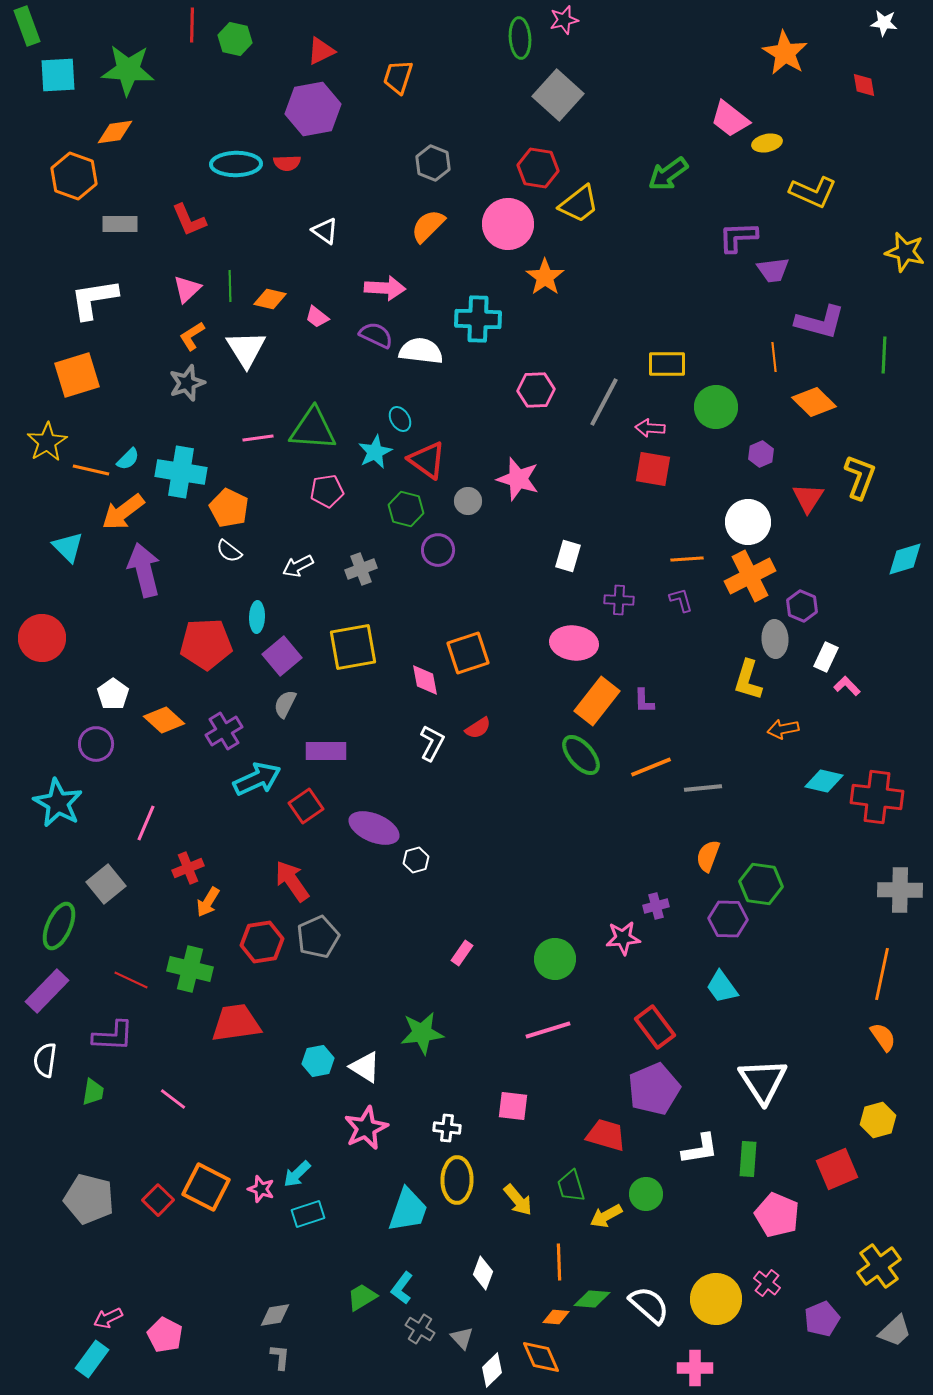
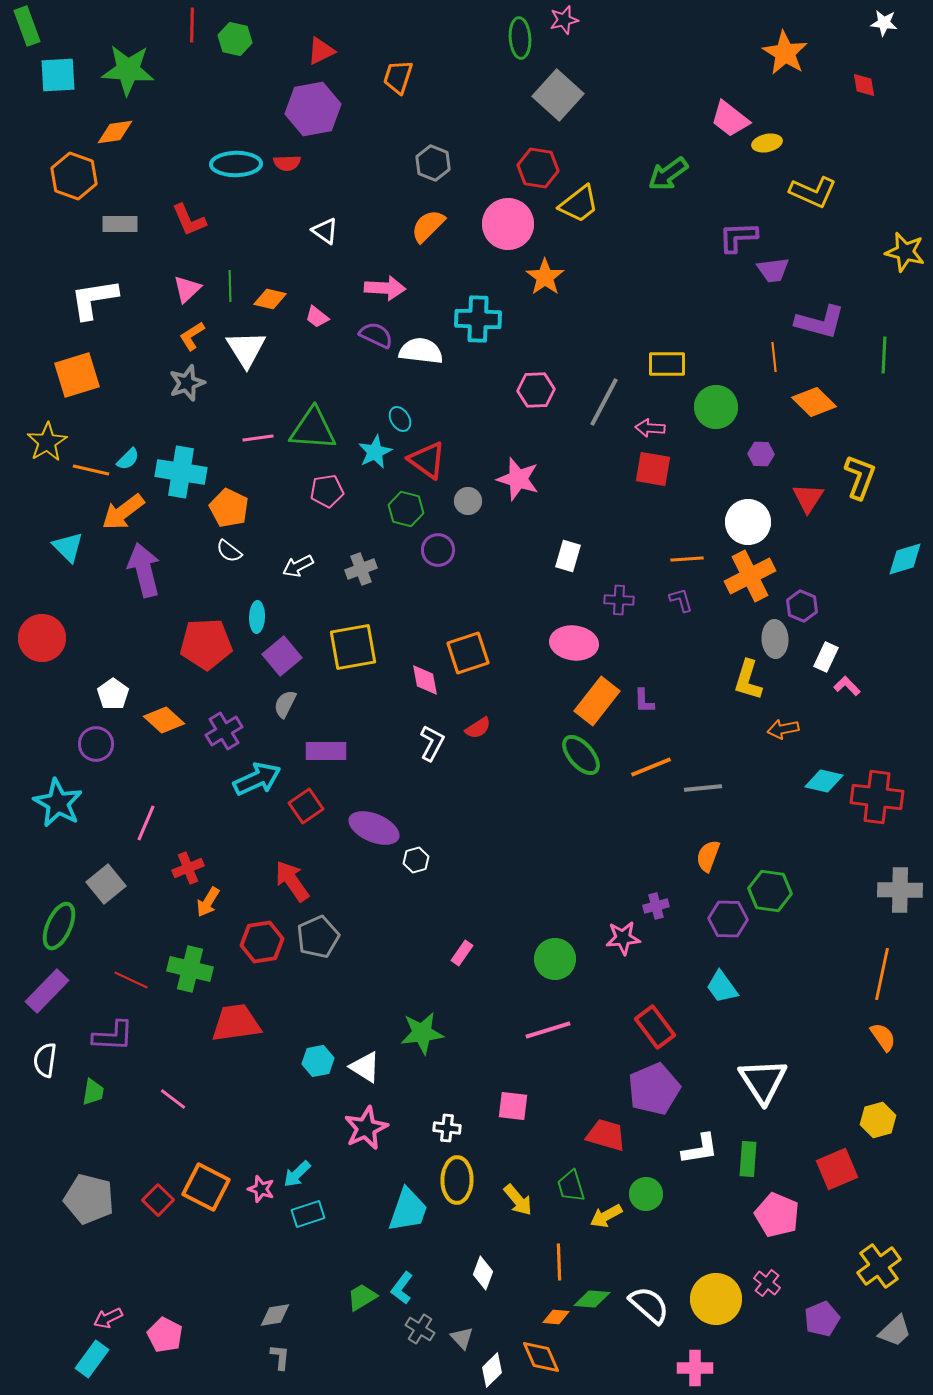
purple hexagon at (761, 454): rotated 25 degrees clockwise
green hexagon at (761, 884): moved 9 px right, 7 px down
